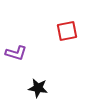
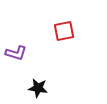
red square: moved 3 px left
